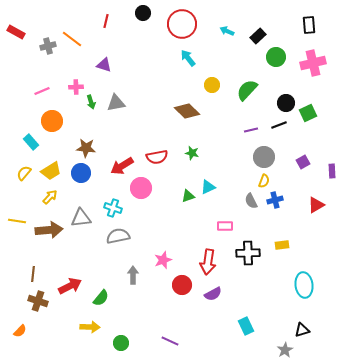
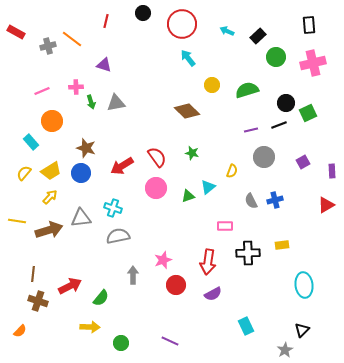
green semicircle at (247, 90): rotated 30 degrees clockwise
brown star at (86, 148): rotated 12 degrees clockwise
red semicircle at (157, 157): rotated 115 degrees counterclockwise
yellow semicircle at (264, 181): moved 32 px left, 10 px up
cyan triangle at (208, 187): rotated 14 degrees counterclockwise
pink circle at (141, 188): moved 15 px right
red triangle at (316, 205): moved 10 px right
brown arrow at (49, 230): rotated 12 degrees counterclockwise
red circle at (182, 285): moved 6 px left
black triangle at (302, 330): rotated 28 degrees counterclockwise
